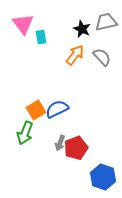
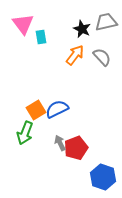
gray arrow: rotated 133 degrees clockwise
